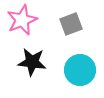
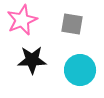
gray square: moved 1 px right; rotated 30 degrees clockwise
black star: moved 2 px up; rotated 8 degrees counterclockwise
